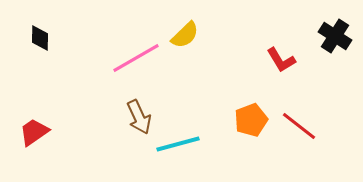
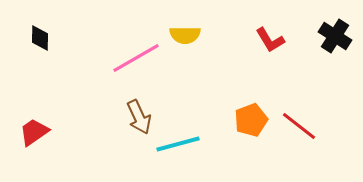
yellow semicircle: rotated 44 degrees clockwise
red L-shape: moved 11 px left, 20 px up
